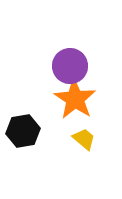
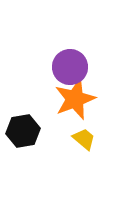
purple circle: moved 1 px down
orange star: rotated 18 degrees clockwise
